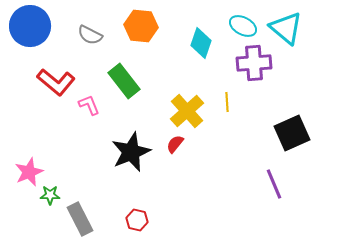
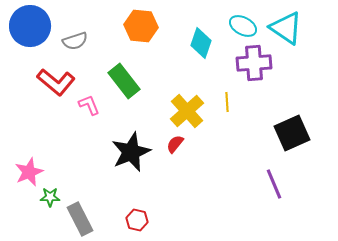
cyan triangle: rotated 6 degrees counterclockwise
gray semicircle: moved 15 px left, 6 px down; rotated 45 degrees counterclockwise
green star: moved 2 px down
